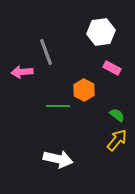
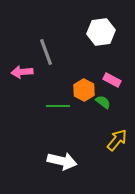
pink rectangle: moved 12 px down
green semicircle: moved 14 px left, 13 px up
white arrow: moved 4 px right, 2 px down
